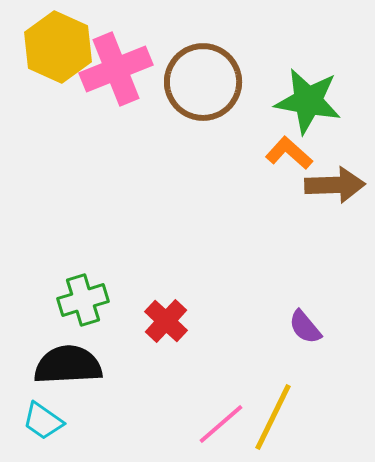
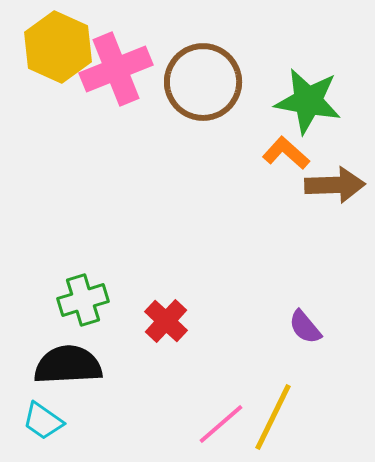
orange L-shape: moved 3 px left
